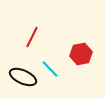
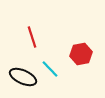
red line: rotated 45 degrees counterclockwise
